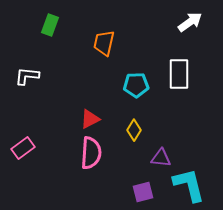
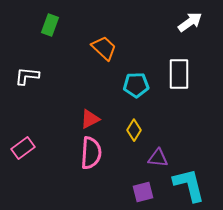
orange trapezoid: moved 5 px down; rotated 120 degrees clockwise
purple triangle: moved 3 px left
